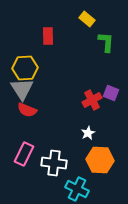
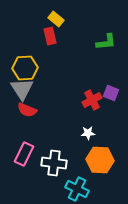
yellow rectangle: moved 31 px left
red rectangle: moved 2 px right; rotated 12 degrees counterclockwise
green L-shape: rotated 80 degrees clockwise
white star: rotated 24 degrees clockwise
